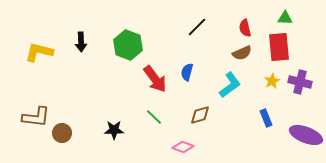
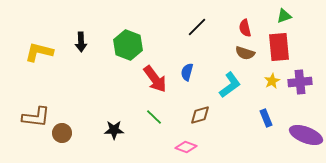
green triangle: moved 1 px left, 2 px up; rotated 21 degrees counterclockwise
brown semicircle: moved 3 px right; rotated 42 degrees clockwise
purple cross: rotated 20 degrees counterclockwise
pink diamond: moved 3 px right
